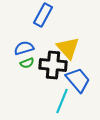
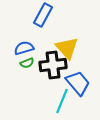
yellow triangle: moved 1 px left
black cross: rotated 12 degrees counterclockwise
blue trapezoid: moved 3 px down
